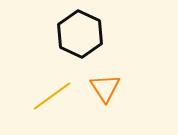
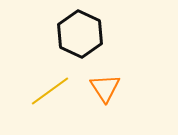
yellow line: moved 2 px left, 5 px up
